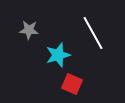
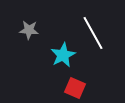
cyan star: moved 5 px right; rotated 10 degrees counterclockwise
red square: moved 3 px right, 4 px down
